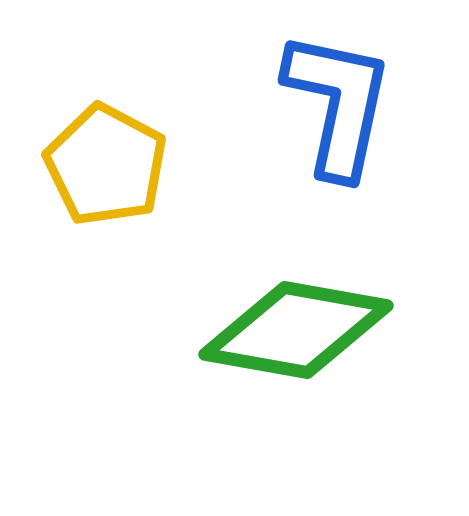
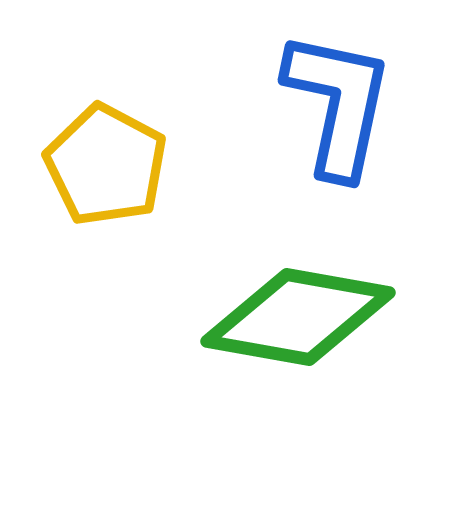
green diamond: moved 2 px right, 13 px up
